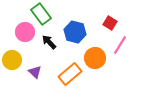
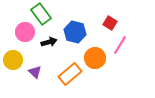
black arrow: rotated 119 degrees clockwise
yellow circle: moved 1 px right
